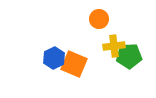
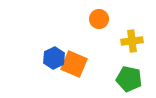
yellow cross: moved 18 px right, 5 px up
green pentagon: moved 23 px down; rotated 15 degrees clockwise
